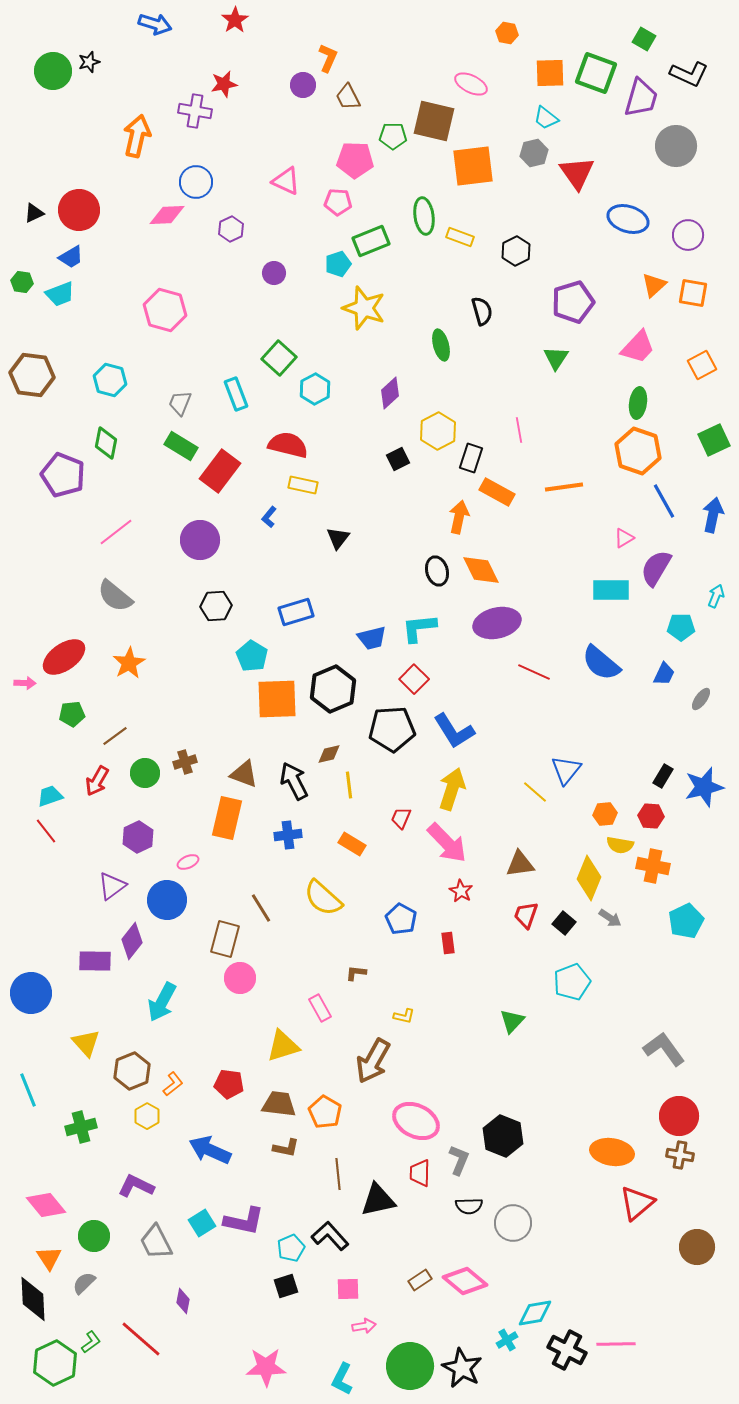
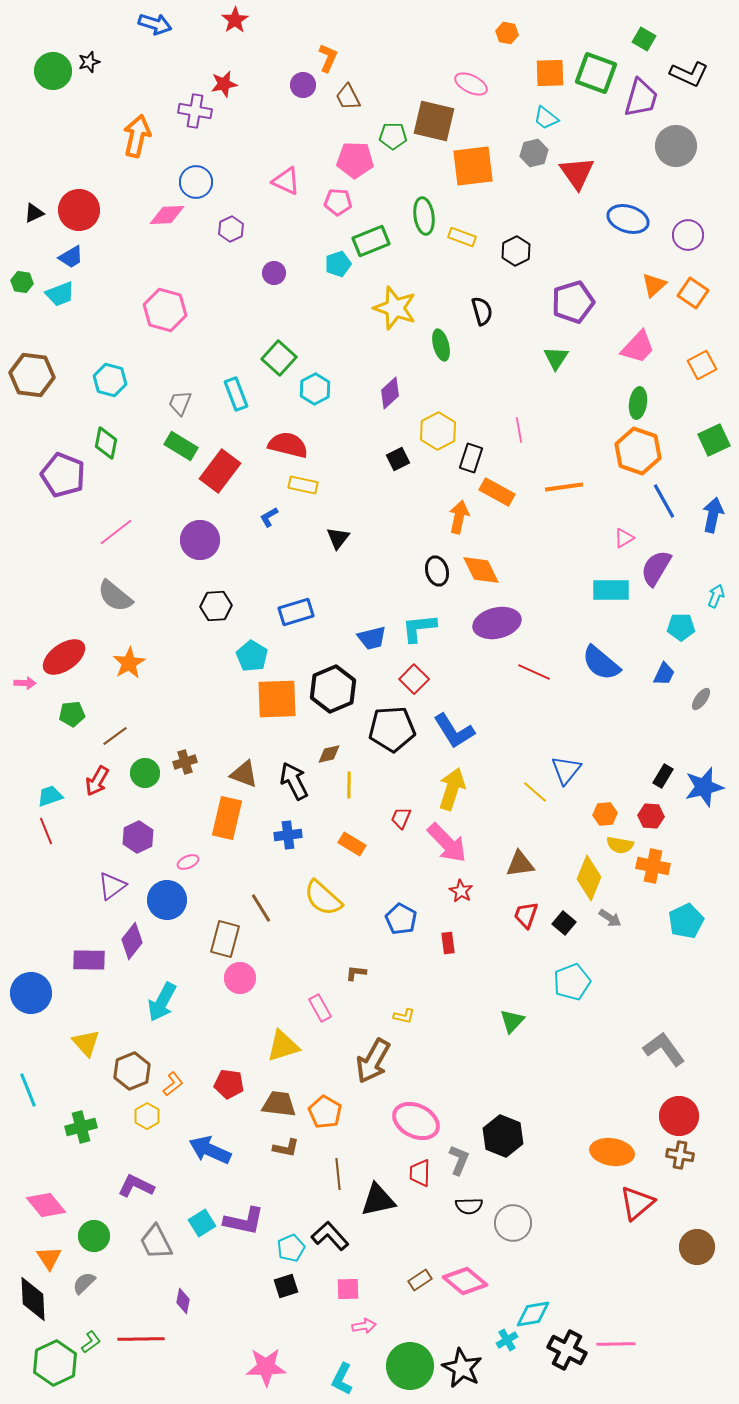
yellow rectangle at (460, 237): moved 2 px right
orange square at (693, 293): rotated 24 degrees clockwise
yellow star at (364, 308): moved 31 px right
blue L-shape at (269, 517): rotated 20 degrees clockwise
yellow line at (349, 785): rotated 8 degrees clockwise
red line at (46, 831): rotated 16 degrees clockwise
purple rectangle at (95, 961): moved 6 px left, 1 px up
cyan diamond at (535, 1313): moved 2 px left, 1 px down
red line at (141, 1339): rotated 42 degrees counterclockwise
